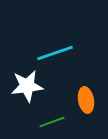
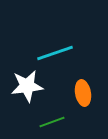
orange ellipse: moved 3 px left, 7 px up
